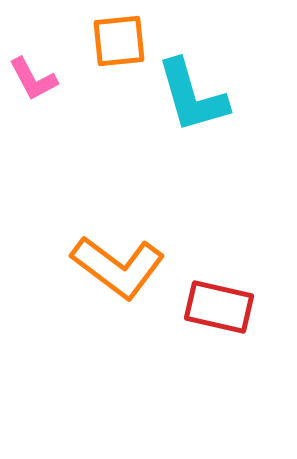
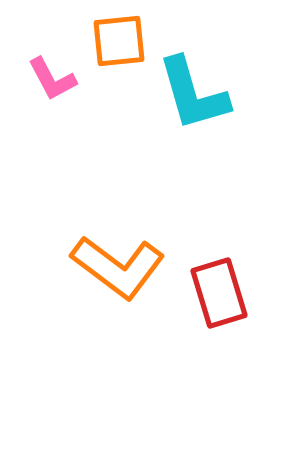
pink L-shape: moved 19 px right
cyan L-shape: moved 1 px right, 2 px up
red rectangle: moved 14 px up; rotated 60 degrees clockwise
